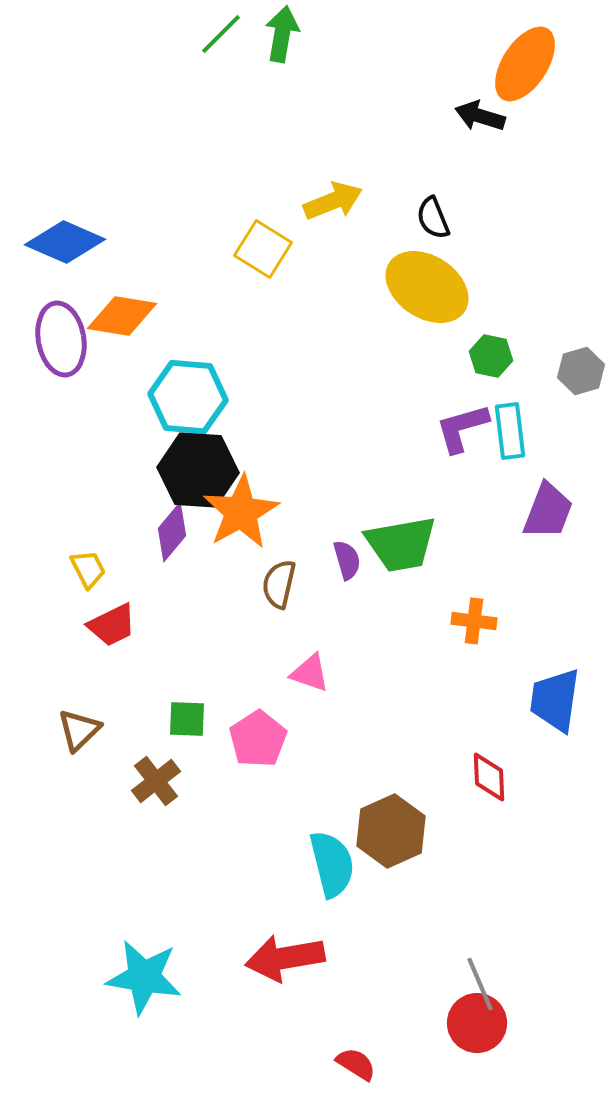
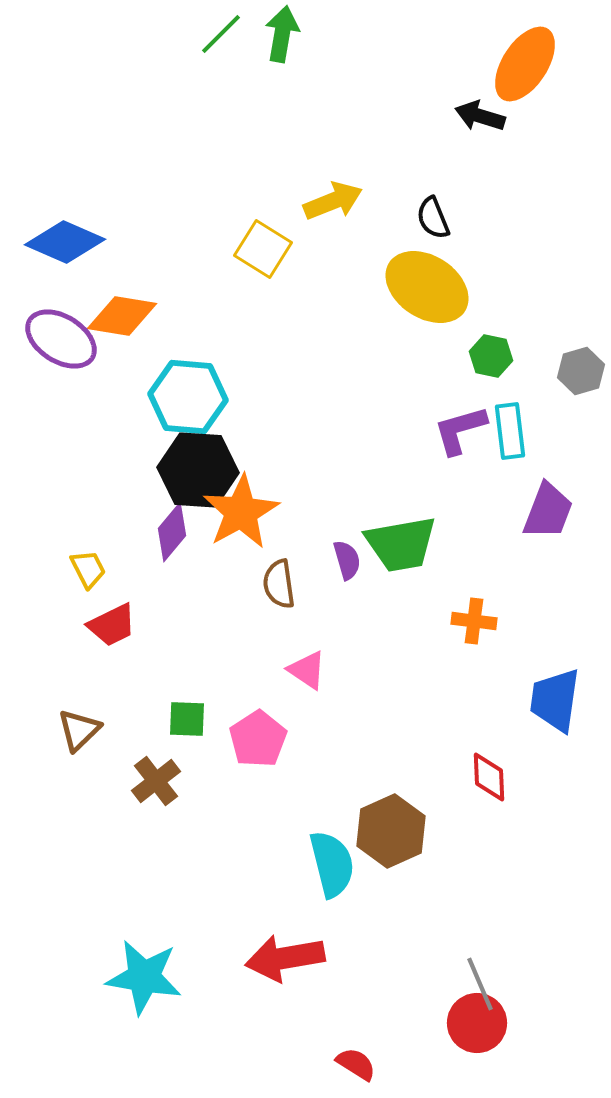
purple ellipse: rotated 48 degrees counterclockwise
purple L-shape: moved 2 px left, 2 px down
brown semicircle: rotated 21 degrees counterclockwise
pink triangle: moved 3 px left, 3 px up; rotated 15 degrees clockwise
